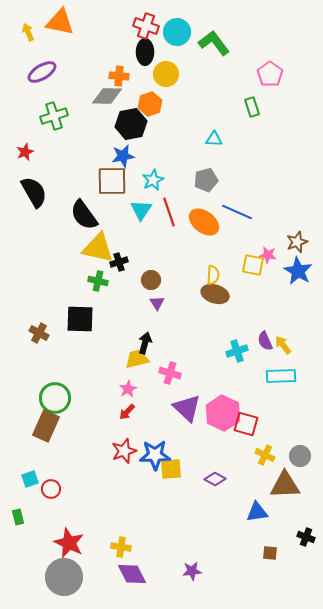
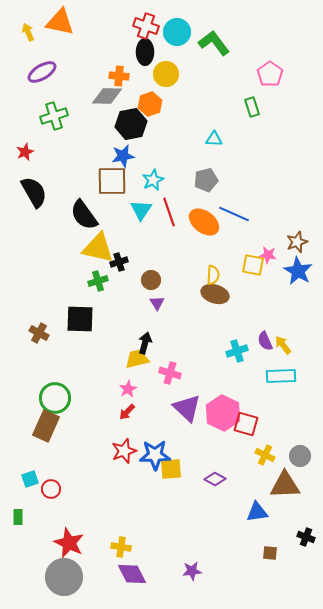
blue line at (237, 212): moved 3 px left, 2 px down
green cross at (98, 281): rotated 30 degrees counterclockwise
green rectangle at (18, 517): rotated 14 degrees clockwise
